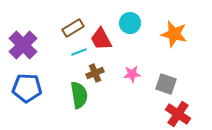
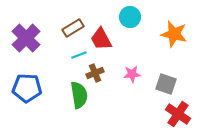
cyan circle: moved 6 px up
purple cross: moved 3 px right, 7 px up
cyan line: moved 3 px down
